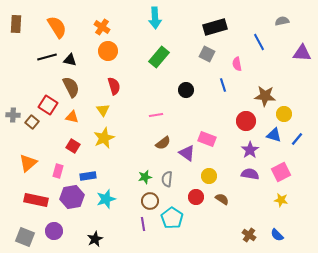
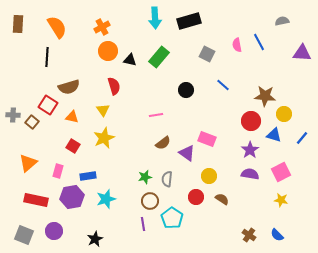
brown rectangle at (16, 24): moved 2 px right
orange cross at (102, 27): rotated 28 degrees clockwise
black rectangle at (215, 27): moved 26 px left, 6 px up
black line at (47, 57): rotated 72 degrees counterclockwise
black triangle at (70, 60): moved 60 px right
pink semicircle at (237, 64): moved 19 px up
blue line at (223, 85): rotated 32 degrees counterclockwise
brown semicircle at (71, 87): moved 2 px left; rotated 100 degrees clockwise
red circle at (246, 121): moved 5 px right
blue line at (297, 139): moved 5 px right, 1 px up
gray square at (25, 237): moved 1 px left, 2 px up
